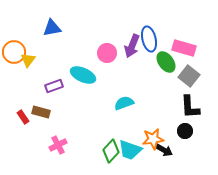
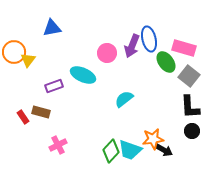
cyan semicircle: moved 4 px up; rotated 18 degrees counterclockwise
black circle: moved 7 px right
